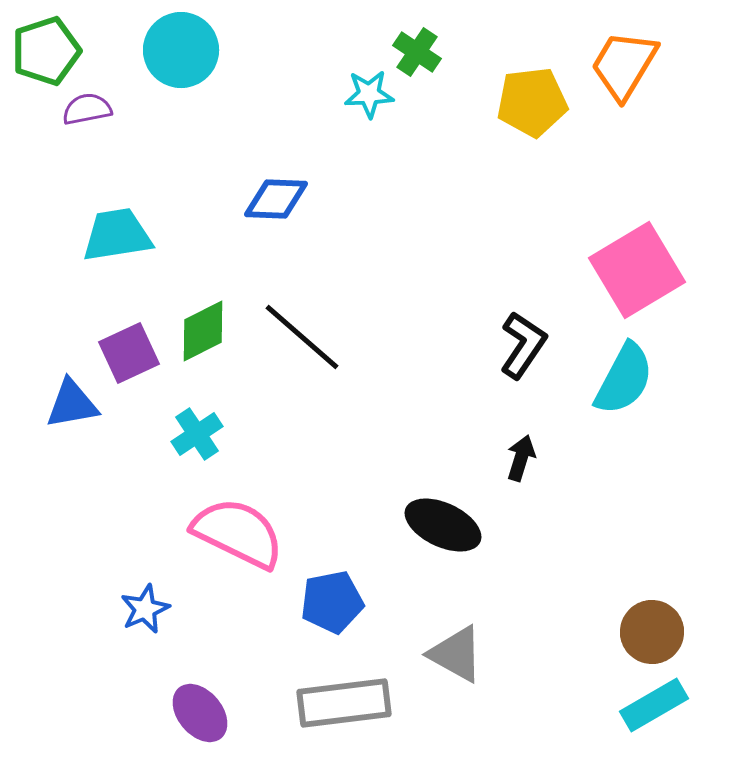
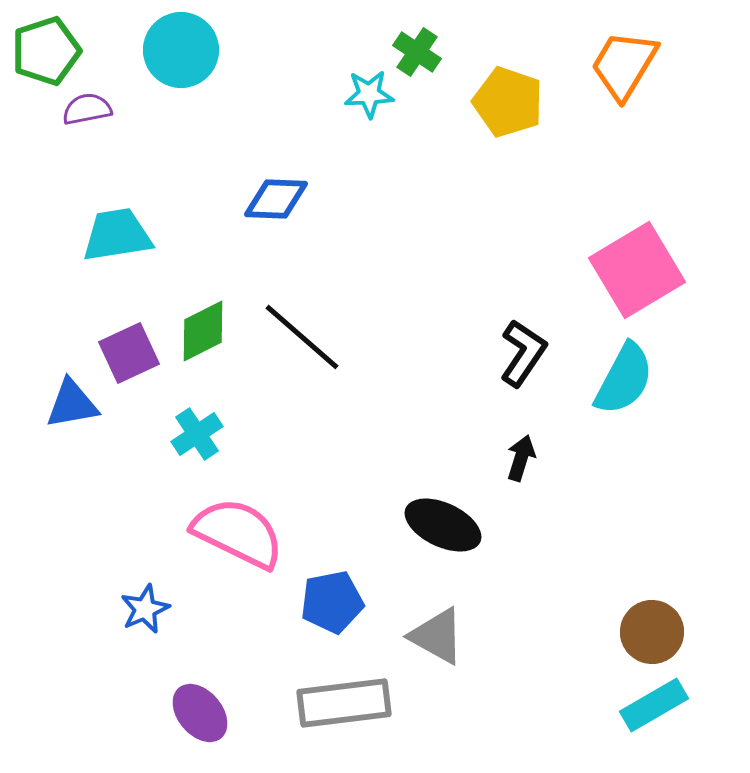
yellow pentagon: moved 24 px left; rotated 26 degrees clockwise
black L-shape: moved 8 px down
gray triangle: moved 19 px left, 18 px up
